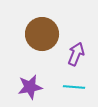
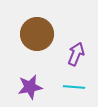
brown circle: moved 5 px left
